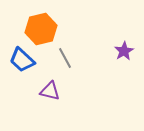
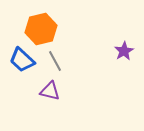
gray line: moved 10 px left, 3 px down
